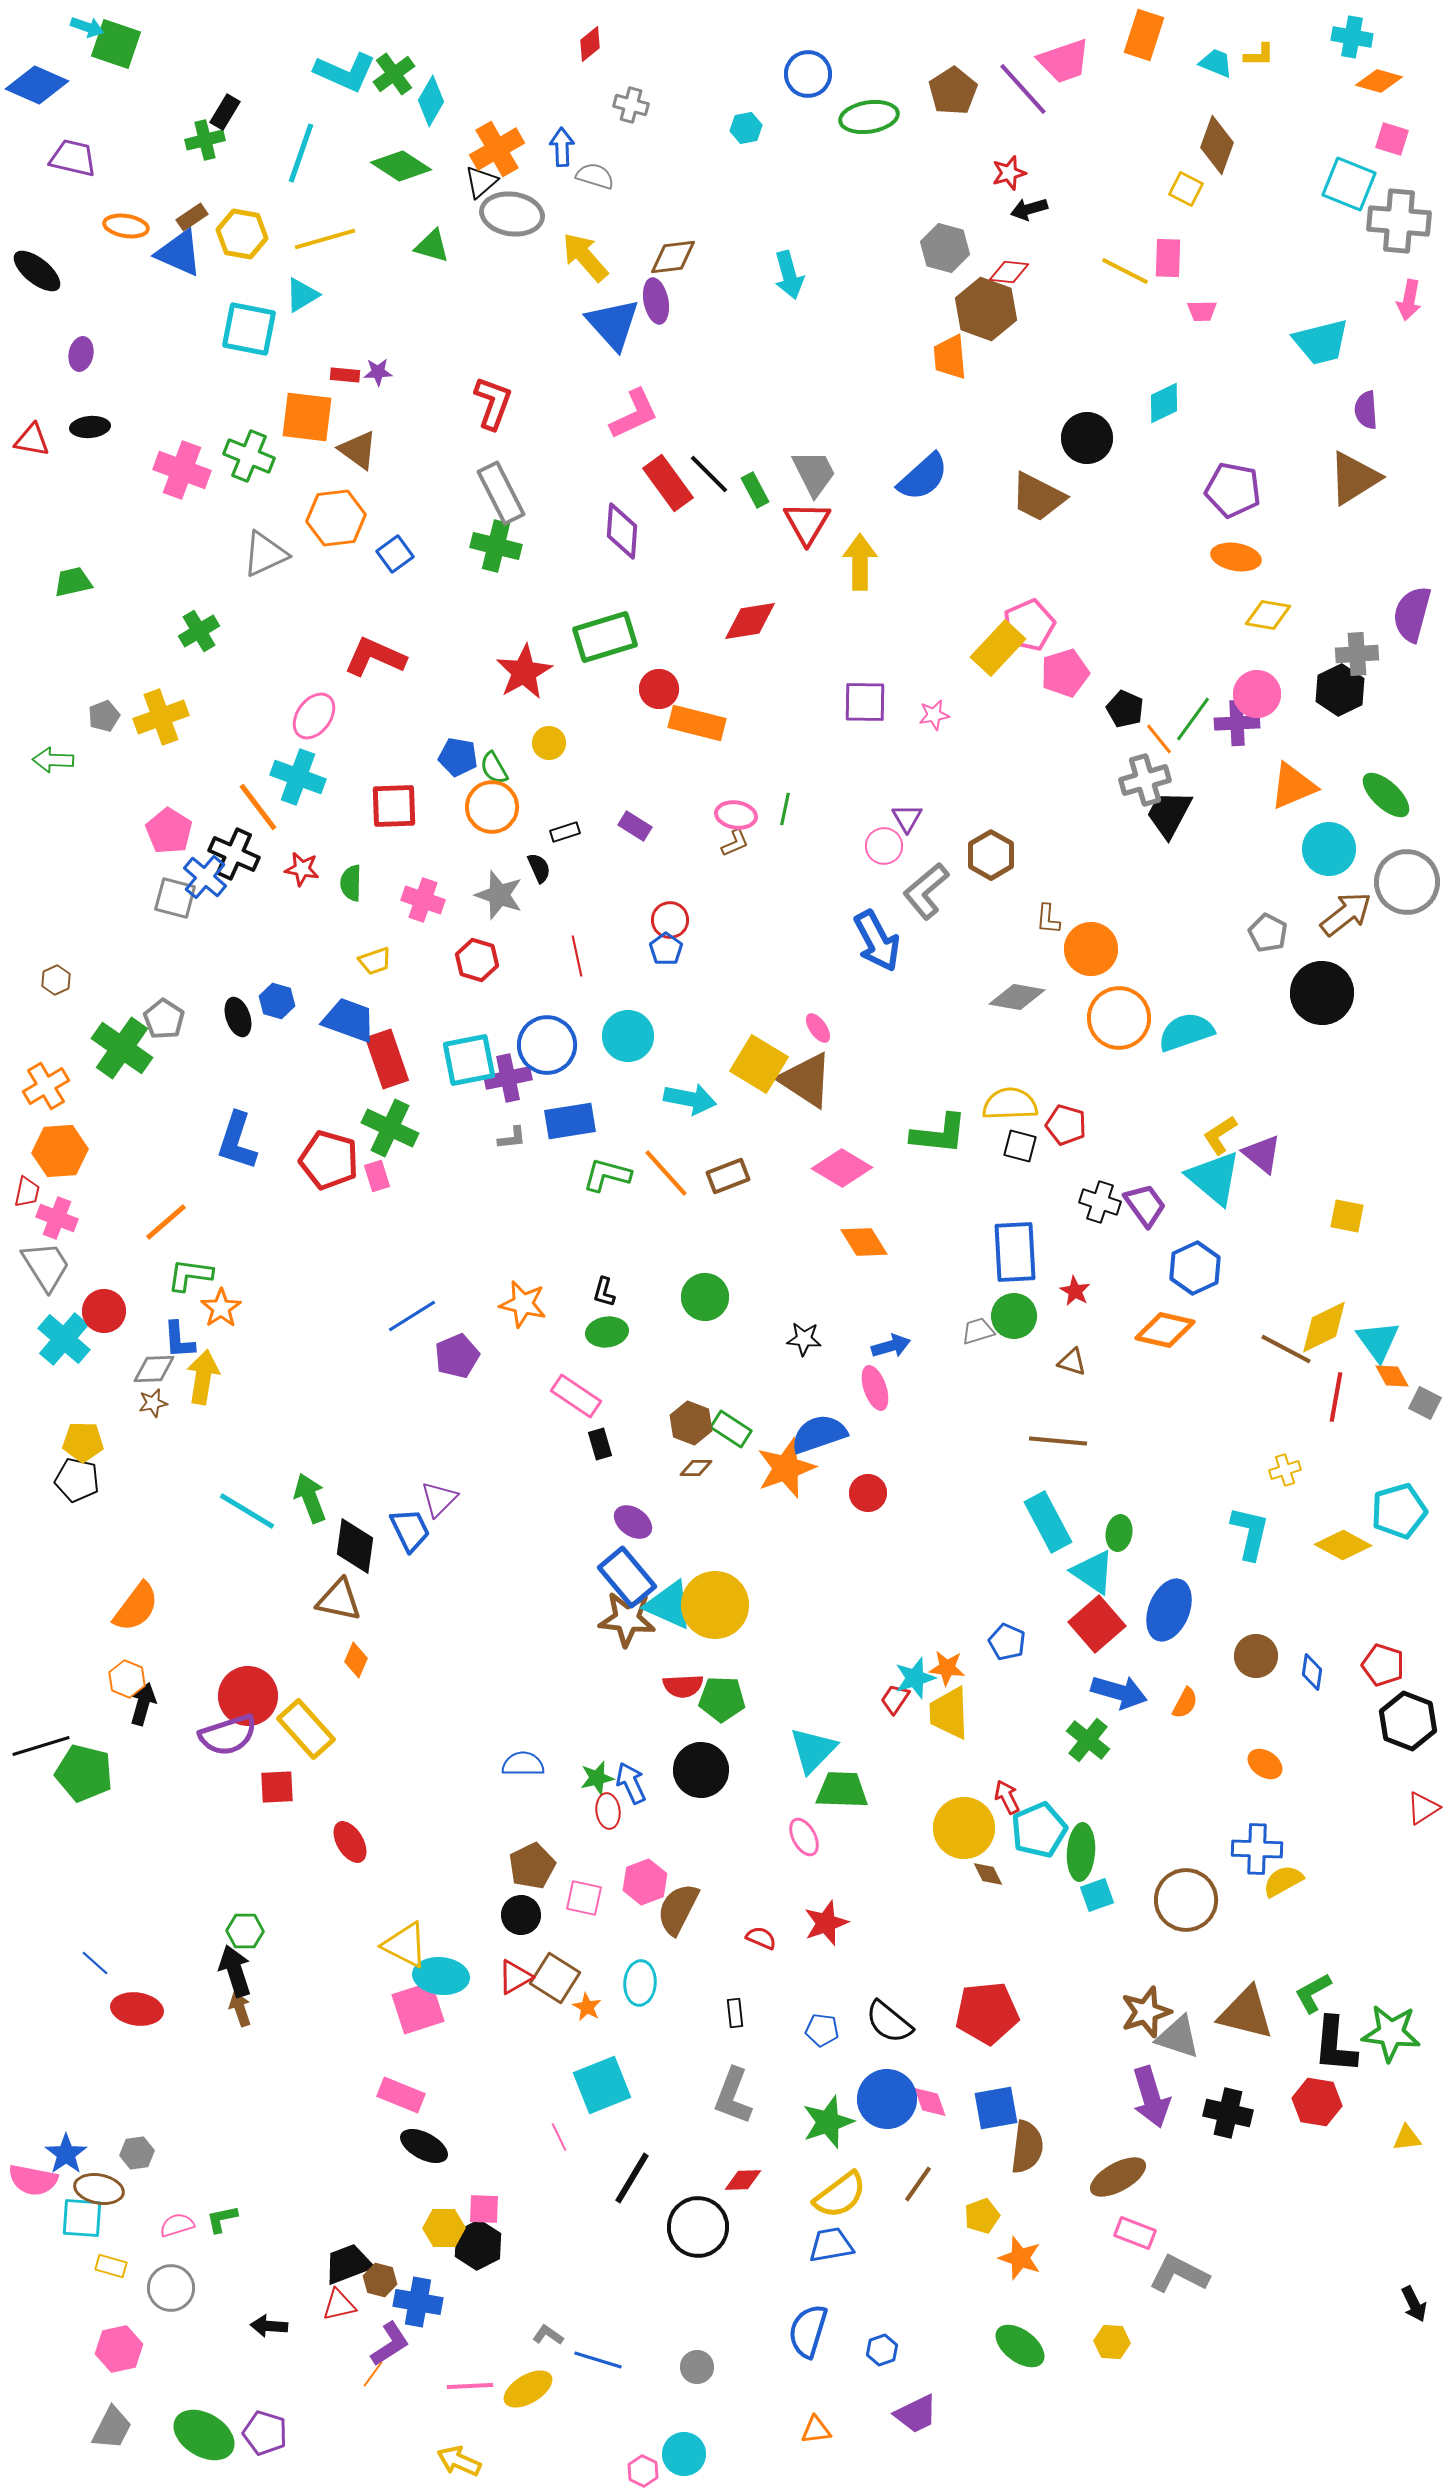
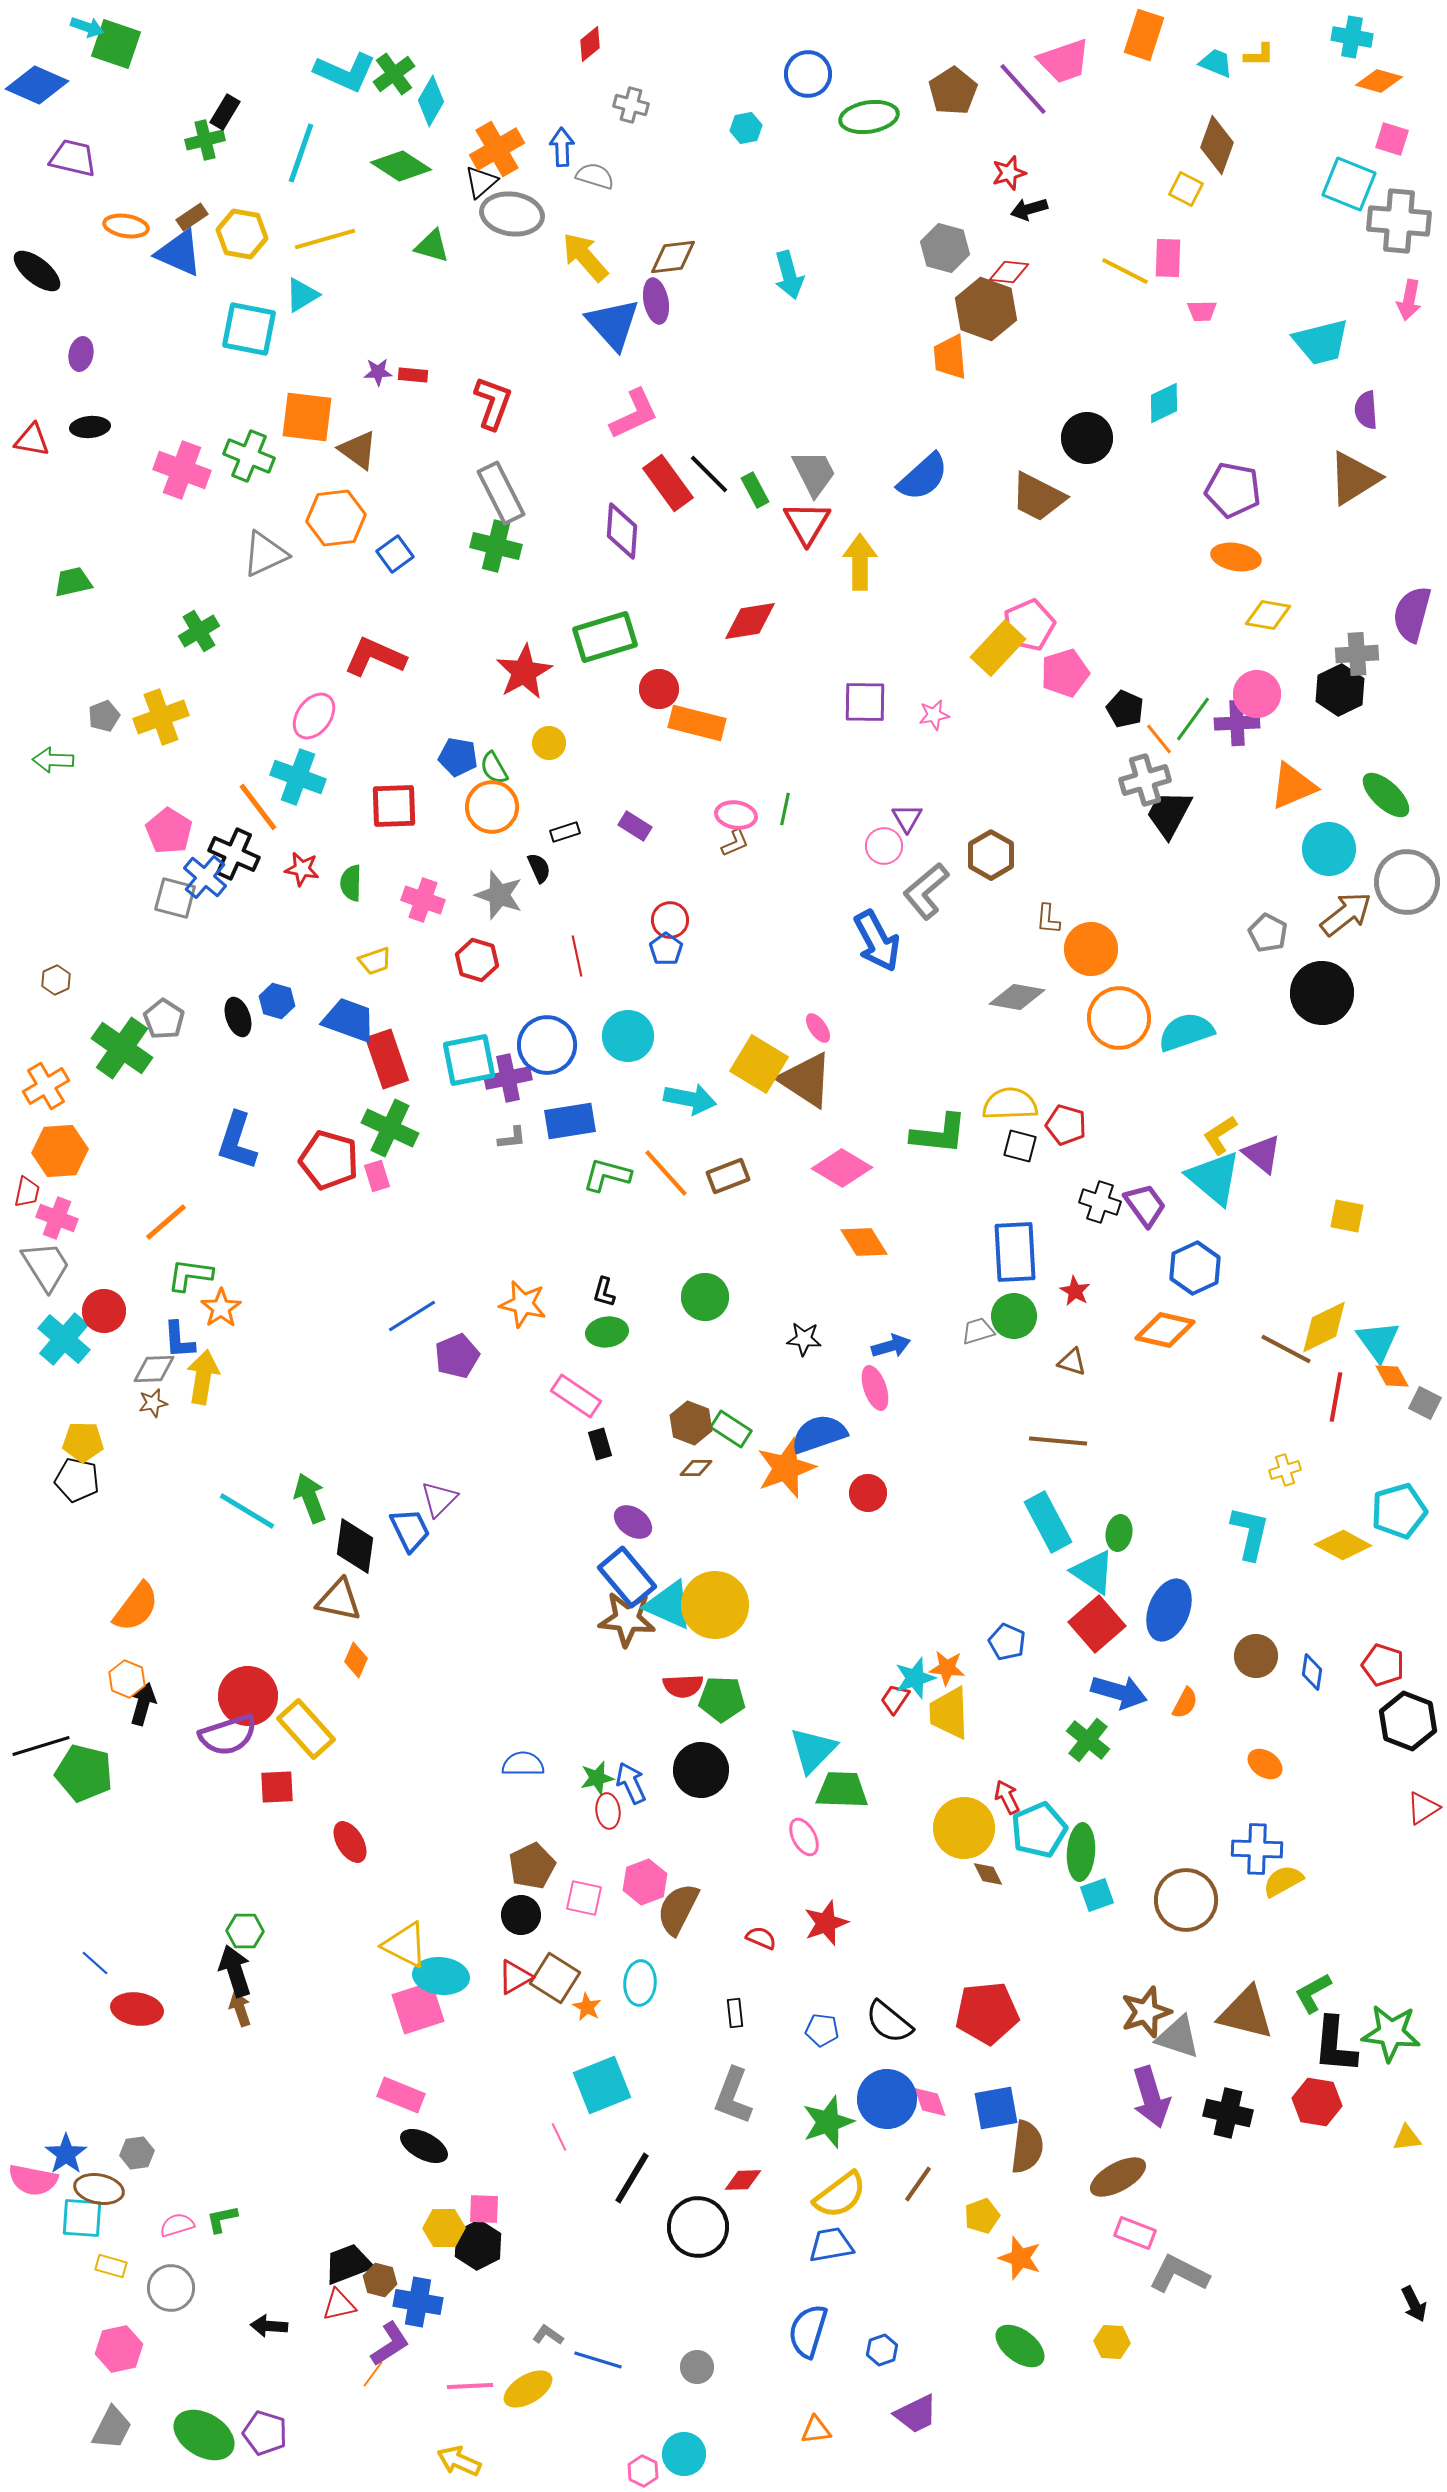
red rectangle at (345, 375): moved 68 px right
